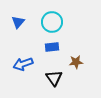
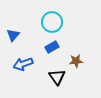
blue triangle: moved 5 px left, 13 px down
blue rectangle: rotated 24 degrees counterclockwise
brown star: moved 1 px up
black triangle: moved 3 px right, 1 px up
